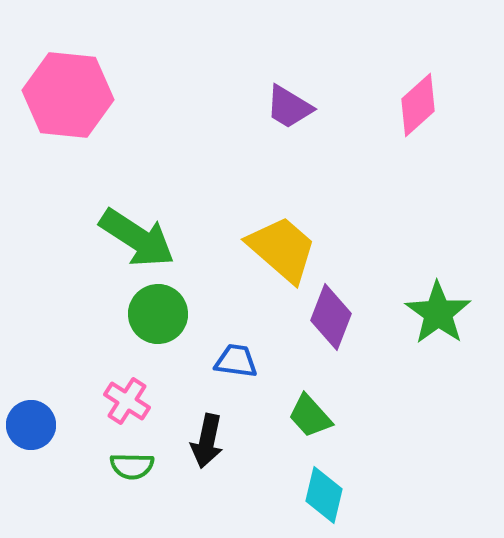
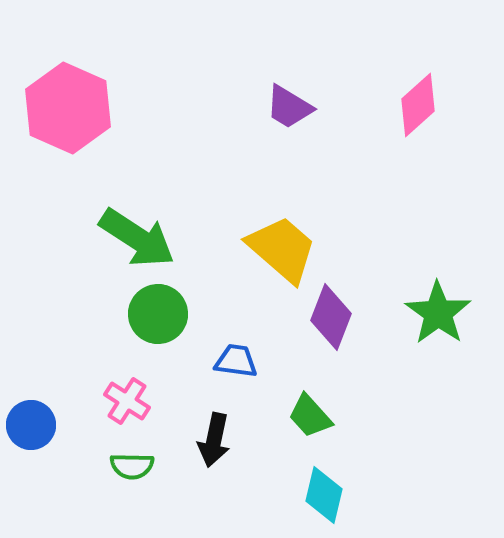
pink hexagon: moved 13 px down; rotated 18 degrees clockwise
black arrow: moved 7 px right, 1 px up
